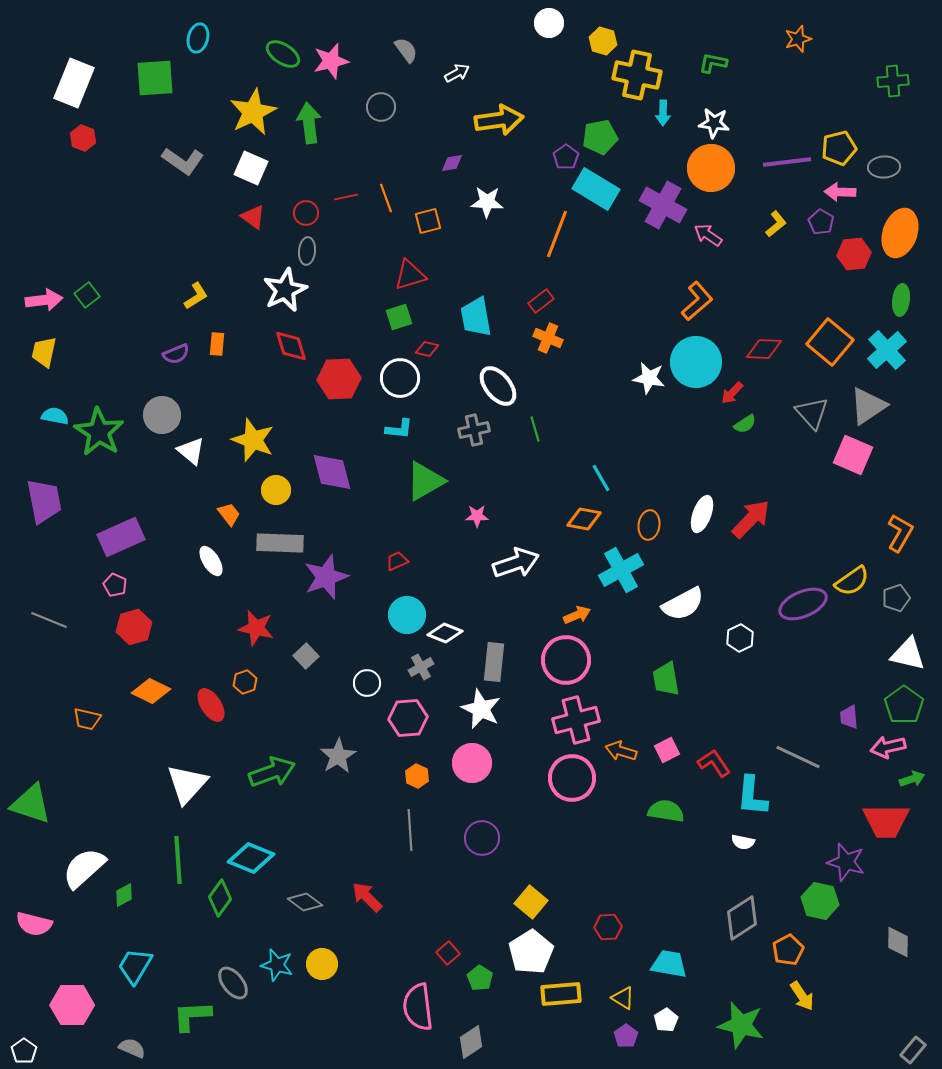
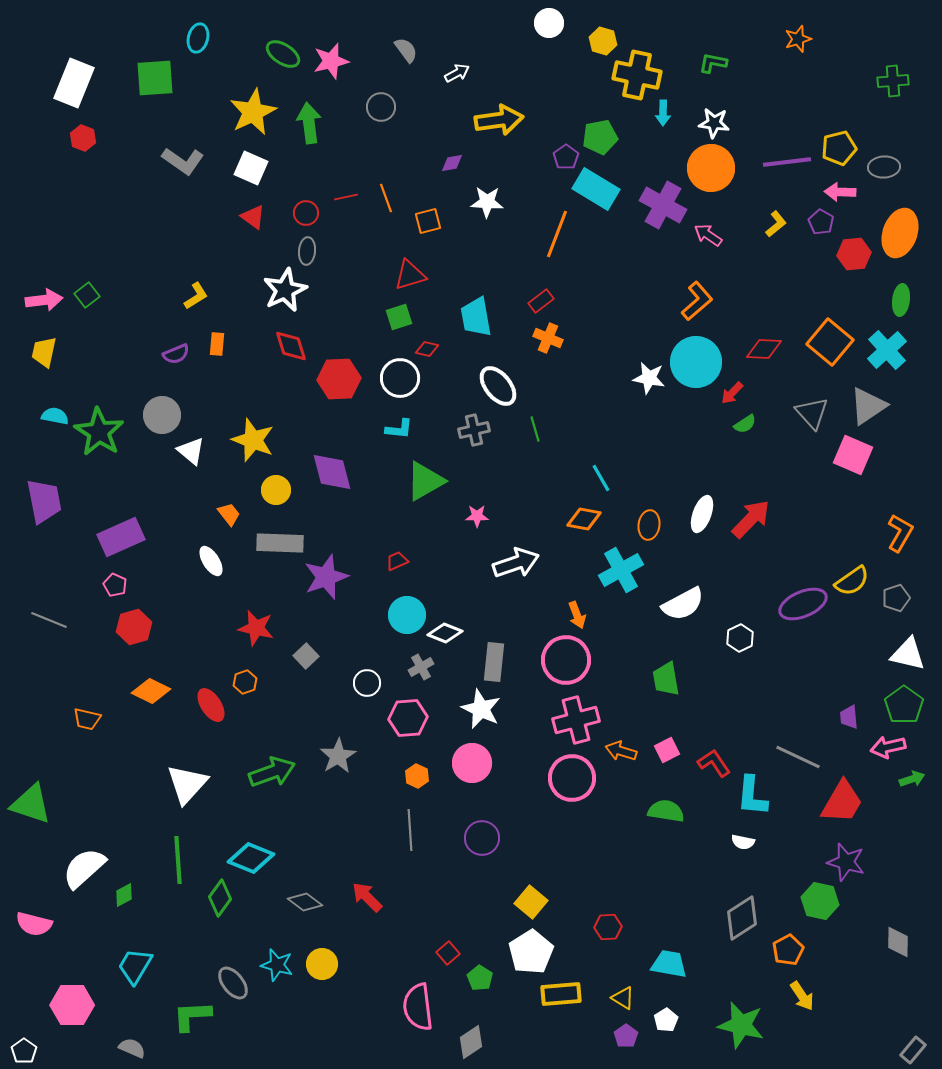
orange arrow at (577, 615): rotated 92 degrees clockwise
red trapezoid at (886, 821): moved 44 px left, 19 px up; rotated 60 degrees counterclockwise
